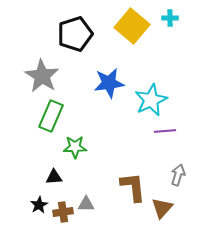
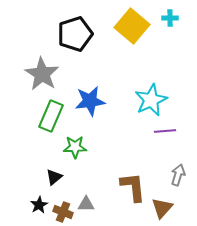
gray star: moved 2 px up
blue star: moved 19 px left, 18 px down
black triangle: rotated 36 degrees counterclockwise
brown cross: rotated 30 degrees clockwise
